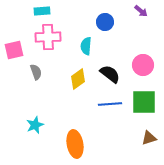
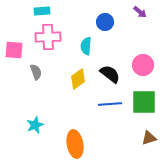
purple arrow: moved 1 px left, 1 px down
pink square: rotated 18 degrees clockwise
